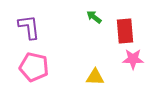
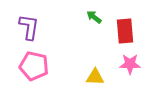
purple L-shape: rotated 16 degrees clockwise
pink star: moved 3 px left, 5 px down
pink pentagon: moved 1 px up
